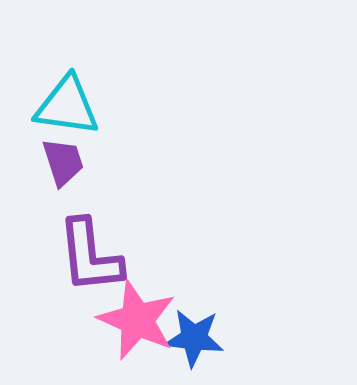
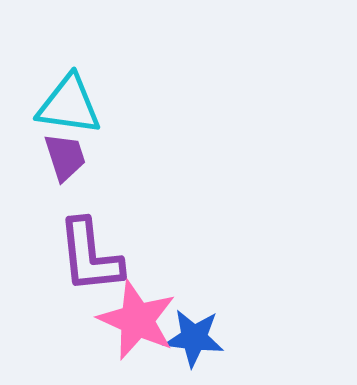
cyan triangle: moved 2 px right, 1 px up
purple trapezoid: moved 2 px right, 5 px up
